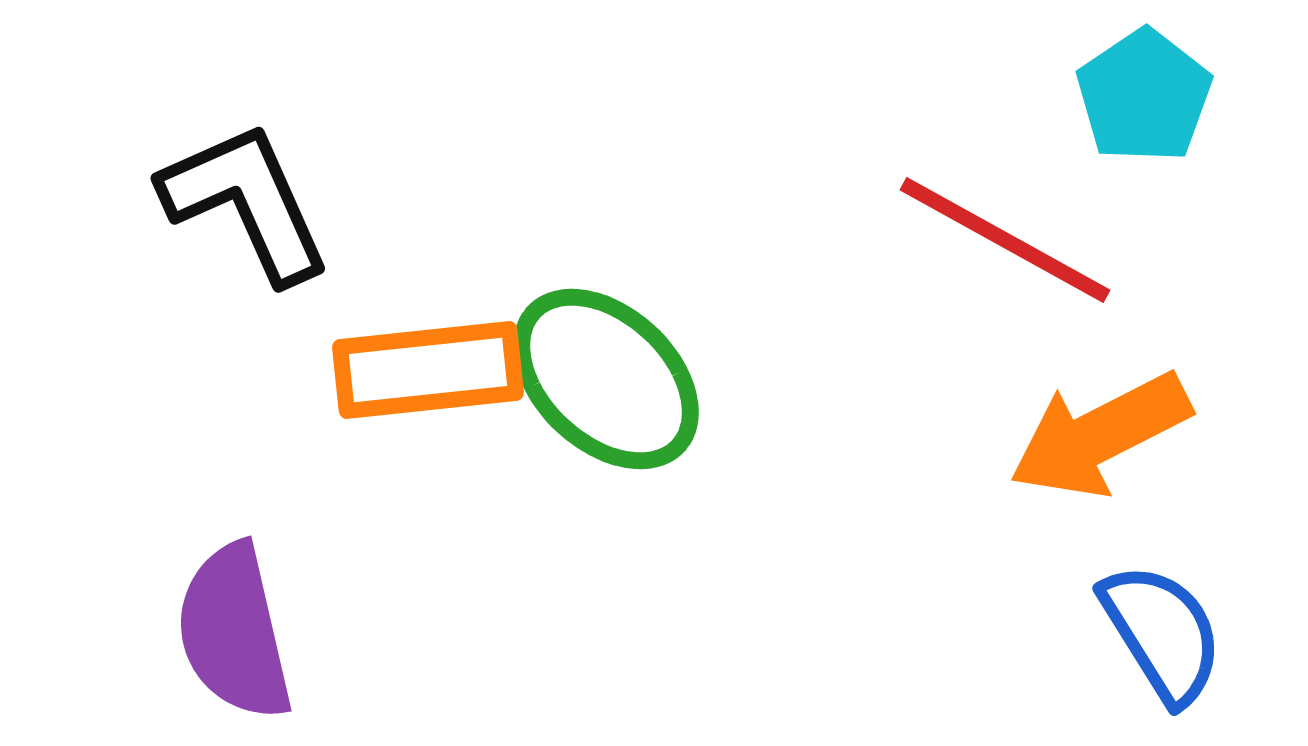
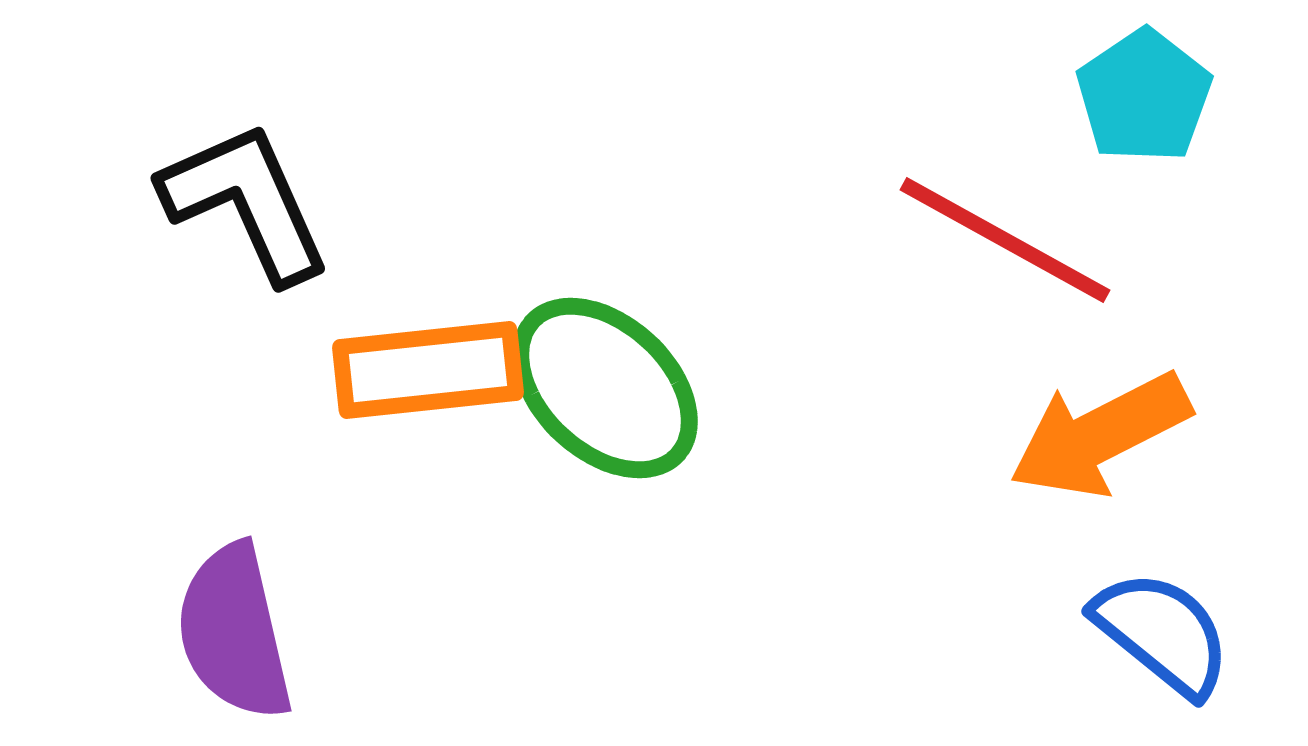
green ellipse: moved 1 px left, 9 px down
blue semicircle: rotated 19 degrees counterclockwise
